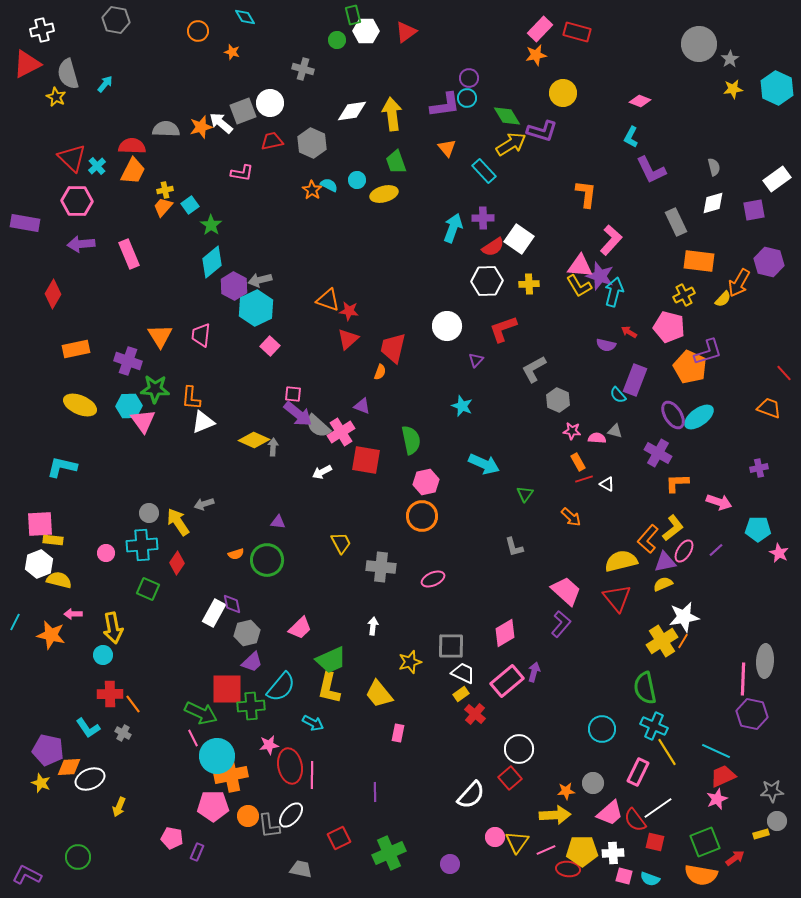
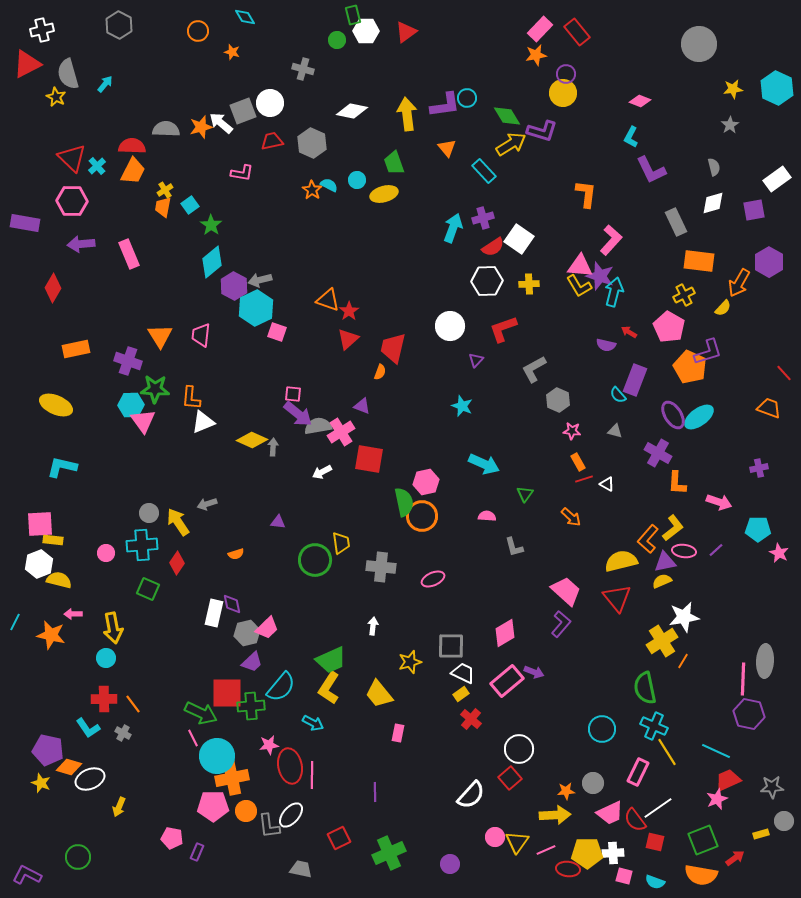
gray hexagon at (116, 20): moved 3 px right, 5 px down; rotated 16 degrees clockwise
red rectangle at (577, 32): rotated 36 degrees clockwise
gray star at (730, 59): moved 66 px down
purple circle at (469, 78): moved 97 px right, 4 px up
white diamond at (352, 111): rotated 20 degrees clockwise
yellow arrow at (392, 114): moved 15 px right
green trapezoid at (396, 162): moved 2 px left, 1 px down
yellow cross at (165, 190): rotated 21 degrees counterclockwise
pink hexagon at (77, 201): moved 5 px left
orange trapezoid at (163, 207): rotated 30 degrees counterclockwise
purple cross at (483, 218): rotated 15 degrees counterclockwise
purple hexagon at (769, 262): rotated 16 degrees clockwise
red diamond at (53, 294): moved 6 px up
yellow semicircle at (723, 299): moved 9 px down
red star at (349, 311): rotated 30 degrees clockwise
white circle at (447, 326): moved 3 px right
pink pentagon at (669, 327): rotated 16 degrees clockwise
pink square at (270, 346): moved 7 px right, 14 px up; rotated 24 degrees counterclockwise
yellow ellipse at (80, 405): moved 24 px left
cyan hexagon at (129, 406): moved 2 px right, 1 px up
gray semicircle at (318, 426): rotated 128 degrees clockwise
pink semicircle at (597, 438): moved 110 px left, 78 px down
yellow diamond at (254, 440): moved 2 px left
green semicircle at (411, 440): moved 7 px left, 62 px down
red square at (366, 460): moved 3 px right, 1 px up
orange L-shape at (677, 483): rotated 85 degrees counterclockwise
gray arrow at (204, 504): moved 3 px right
yellow trapezoid at (341, 543): rotated 20 degrees clockwise
pink ellipse at (684, 551): rotated 65 degrees clockwise
green circle at (267, 560): moved 48 px right
yellow semicircle at (663, 584): moved 1 px left, 3 px up
white rectangle at (214, 613): rotated 16 degrees counterclockwise
pink trapezoid at (300, 628): moved 33 px left
orange line at (683, 641): moved 20 px down
cyan circle at (103, 655): moved 3 px right, 3 px down
purple arrow at (534, 672): rotated 96 degrees clockwise
yellow L-shape at (329, 688): rotated 20 degrees clockwise
red square at (227, 689): moved 4 px down
red cross at (110, 694): moved 6 px left, 5 px down
red cross at (475, 714): moved 4 px left, 5 px down
purple hexagon at (752, 714): moved 3 px left
orange diamond at (69, 767): rotated 20 degrees clockwise
orange cross at (231, 775): moved 1 px right, 3 px down
red trapezoid at (723, 776): moved 5 px right, 4 px down
gray star at (772, 791): moved 4 px up
pink trapezoid at (610, 813): rotated 16 degrees clockwise
orange circle at (248, 816): moved 2 px left, 5 px up
gray circle at (777, 821): moved 7 px right
green square at (705, 842): moved 2 px left, 2 px up
yellow pentagon at (582, 851): moved 5 px right, 2 px down
cyan semicircle at (650, 879): moved 5 px right, 3 px down
